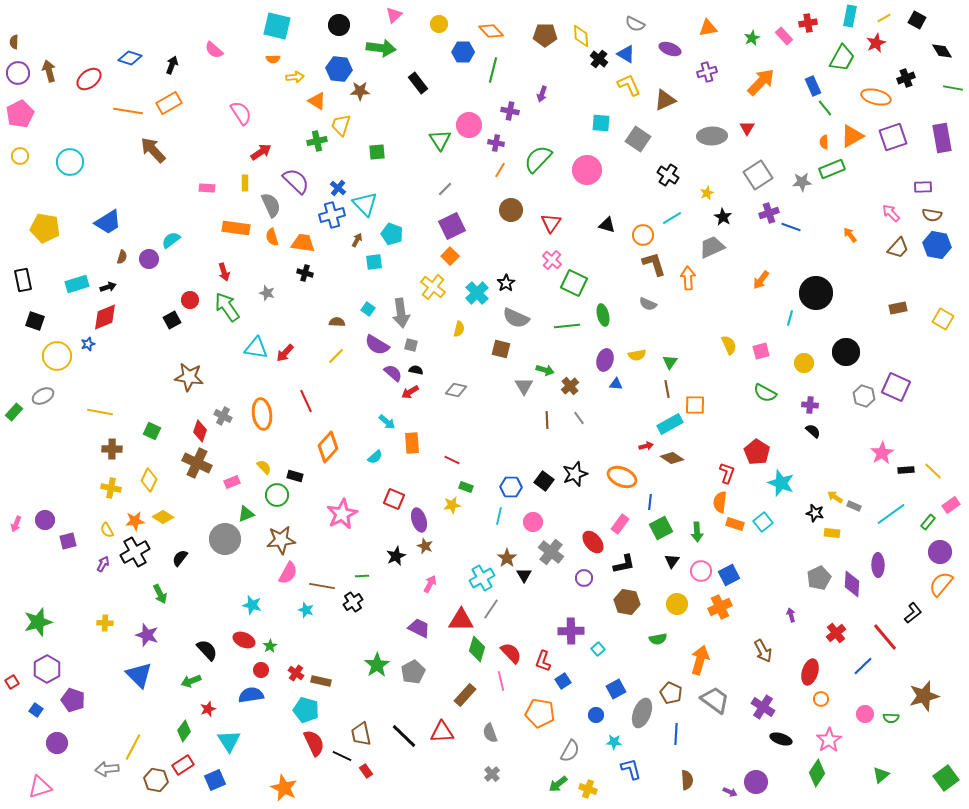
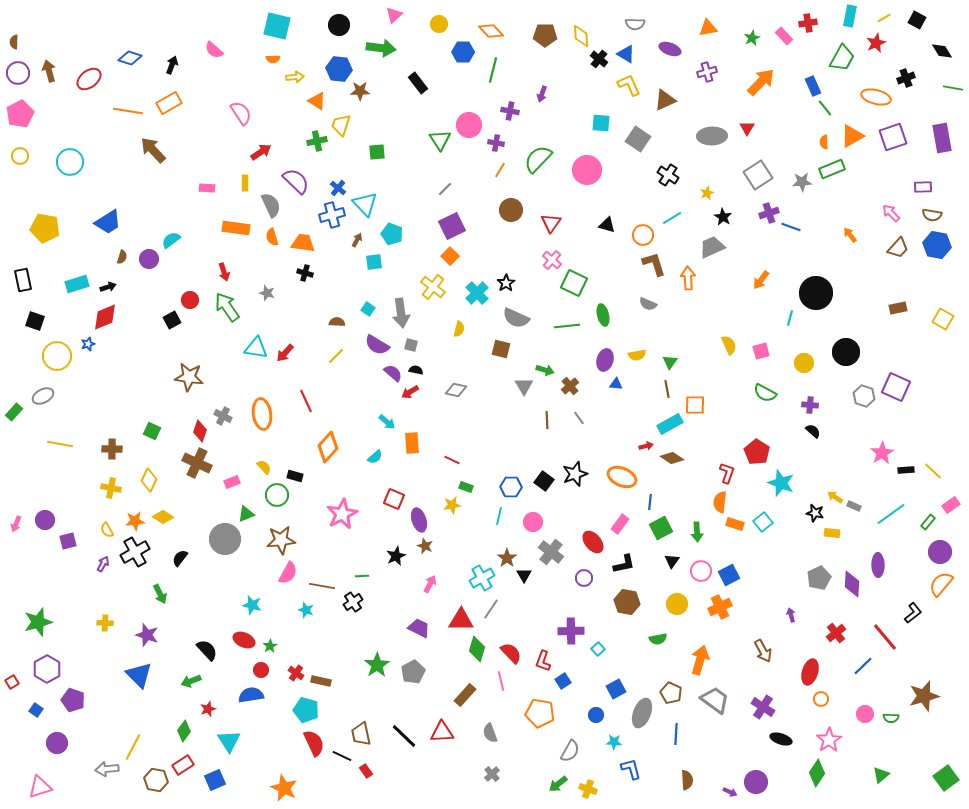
gray semicircle at (635, 24): rotated 24 degrees counterclockwise
yellow line at (100, 412): moved 40 px left, 32 px down
